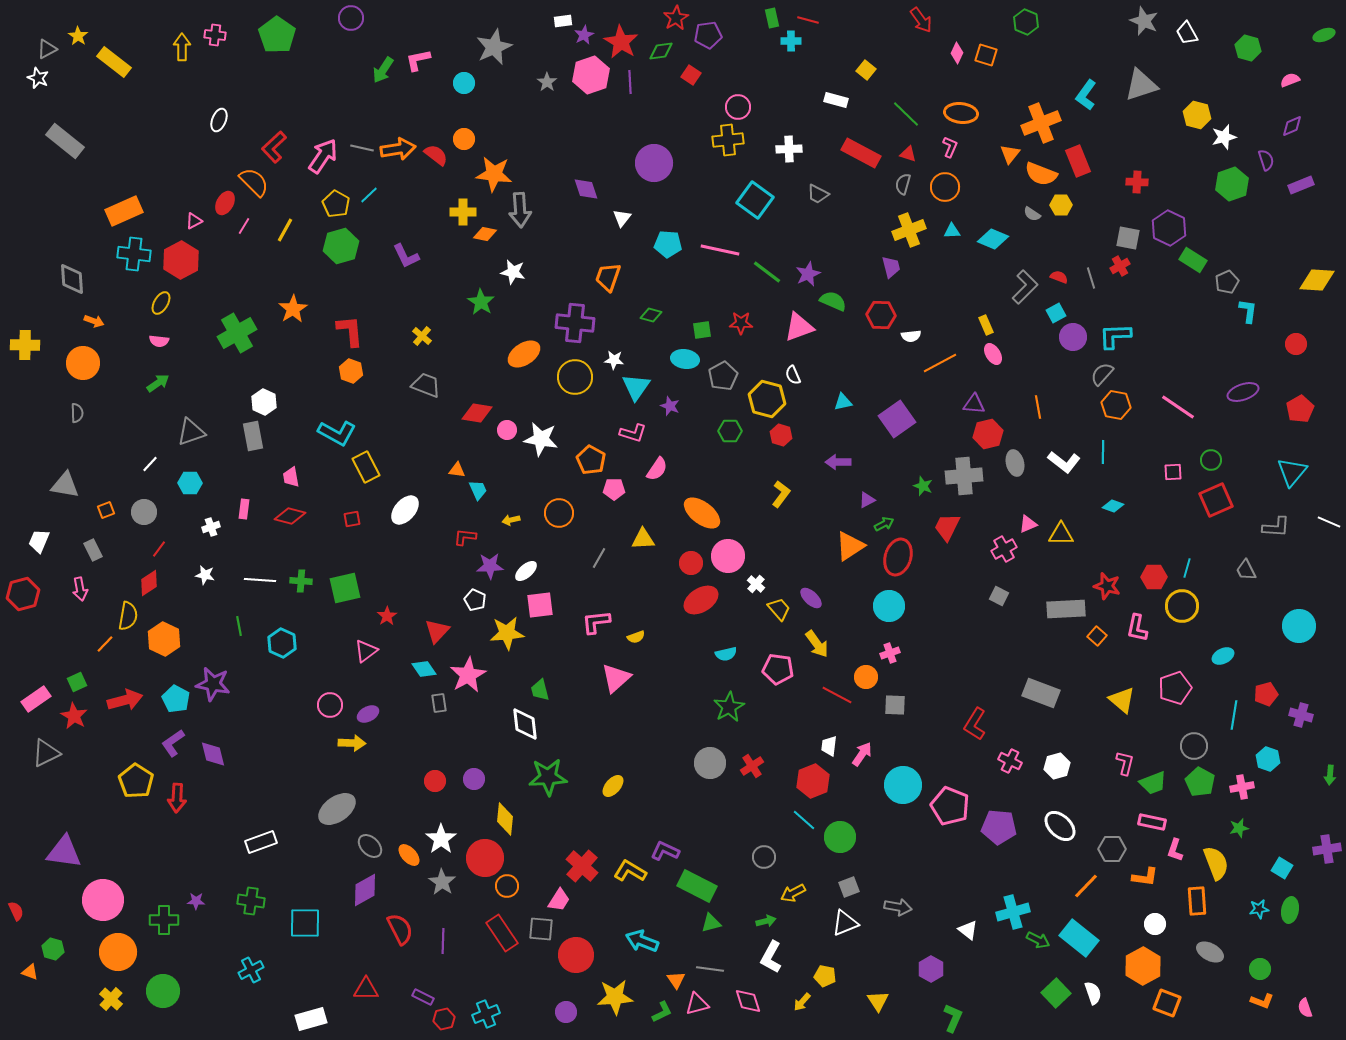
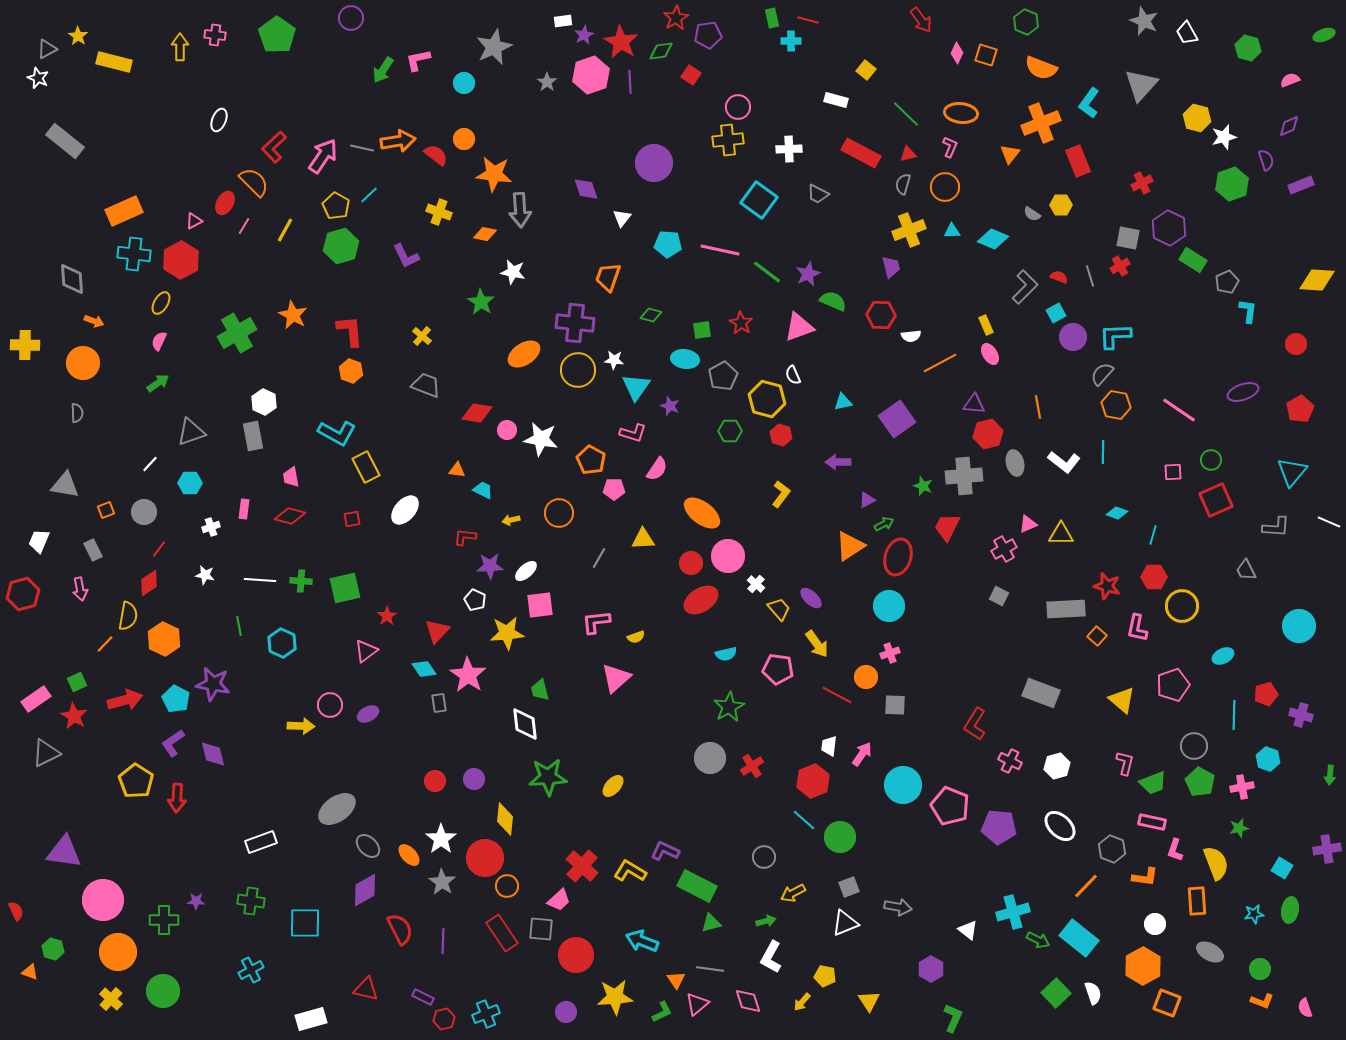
yellow arrow at (182, 47): moved 2 px left
yellow rectangle at (114, 62): rotated 24 degrees counterclockwise
gray triangle at (1141, 85): rotated 30 degrees counterclockwise
cyan L-shape at (1086, 95): moved 3 px right, 8 px down
yellow hexagon at (1197, 115): moved 3 px down
purple diamond at (1292, 126): moved 3 px left
orange arrow at (398, 149): moved 8 px up
red triangle at (908, 154): rotated 30 degrees counterclockwise
orange semicircle at (1041, 174): moved 106 px up
red cross at (1137, 182): moved 5 px right, 1 px down; rotated 30 degrees counterclockwise
cyan square at (755, 200): moved 4 px right
yellow pentagon at (336, 204): moved 2 px down
yellow cross at (463, 212): moved 24 px left; rotated 20 degrees clockwise
gray line at (1091, 278): moved 1 px left, 2 px up
orange star at (293, 309): moved 6 px down; rotated 12 degrees counterclockwise
red star at (741, 323): rotated 30 degrees clockwise
pink semicircle at (159, 341): rotated 108 degrees clockwise
pink ellipse at (993, 354): moved 3 px left
yellow circle at (575, 377): moved 3 px right, 7 px up
pink line at (1178, 407): moved 1 px right, 3 px down
cyan trapezoid at (478, 490): moved 5 px right; rotated 40 degrees counterclockwise
cyan diamond at (1113, 506): moved 4 px right, 7 px down
cyan line at (1187, 568): moved 34 px left, 33 px up
pink star at (468, 675): rotated 9 degrees counterclockwise
pink pentagon at (1175, 688): moved 2 px left, 3 px up
cyan line at (1234, 715): rotated 8 degrees counterclockwise
yellow arrow at (352, 743): moved 51 px left, 17 px up
gray circle at (710, 763): moved 5 px up
gray ellipse at (370, 846): moved 2 px left
gray hexagon at (1112, 849): rotated 20 degrees clockwise
pink trapezoid at (559, 900): rotated 15 degrees clockwise
cyan star at (1259, 909): moved 5 px left, 5 px down
red triangle at (366, 989): rotated 12 degrees clockwise
yellow triangle at (878, 1001): moved 9 px left
pink triangle at (697, 1004): rotated 25 degrees counterclockwise
